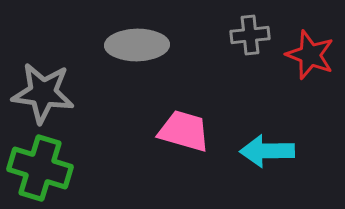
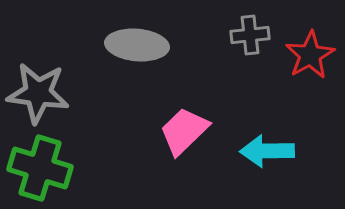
gray ellipse: rotated 6 degrees clockwise
red star: rotated 21 degrees clockwise
gray star: moved 5 px left
pink trapezoid: rotated 60 degrees counterclockwise
